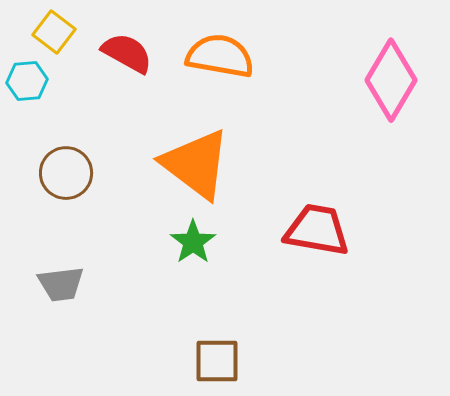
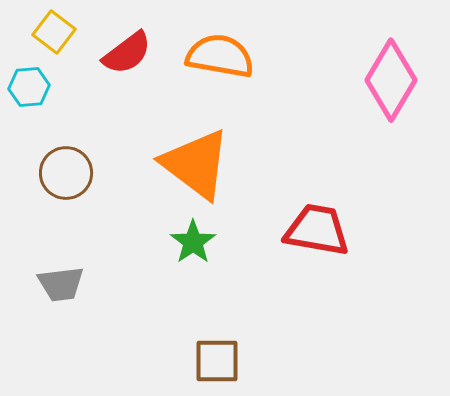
red semicircle: rotated 114 degrees clockwise
cyan hexagon: moved 2 px right, 6 px down
